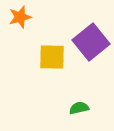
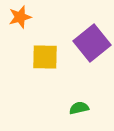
purple square: moved 1 px right, 1 px down
yellow square: moved 7 px left
